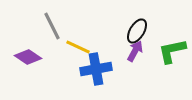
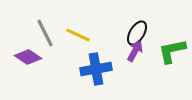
gray line: moved 7 px left, 7 px down
black ellipse: moved 2 px down
yellow line: moved 12 px up
